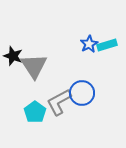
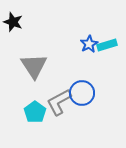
black star: moved 34 px up
